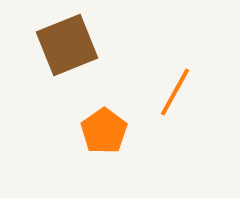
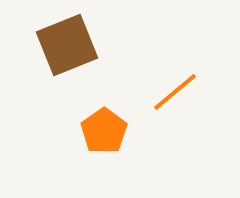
orange line: rotated 21 degrees clockwise
